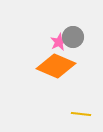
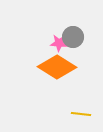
pink star: moved 1 px down; rotated 30 degrees clockwise
orange diamond: moved 1 px right, 1 px down; rotated 9 degrees clockwise
